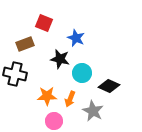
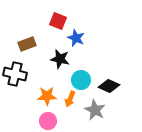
red square: moved 14 px right, 2 px up
brown rectangle: moved 2 px right
cyan circle: moved 1 px left, 7 px down
gray star: moved 2 px right, 1 px up
pink circle: moved 6 px left
